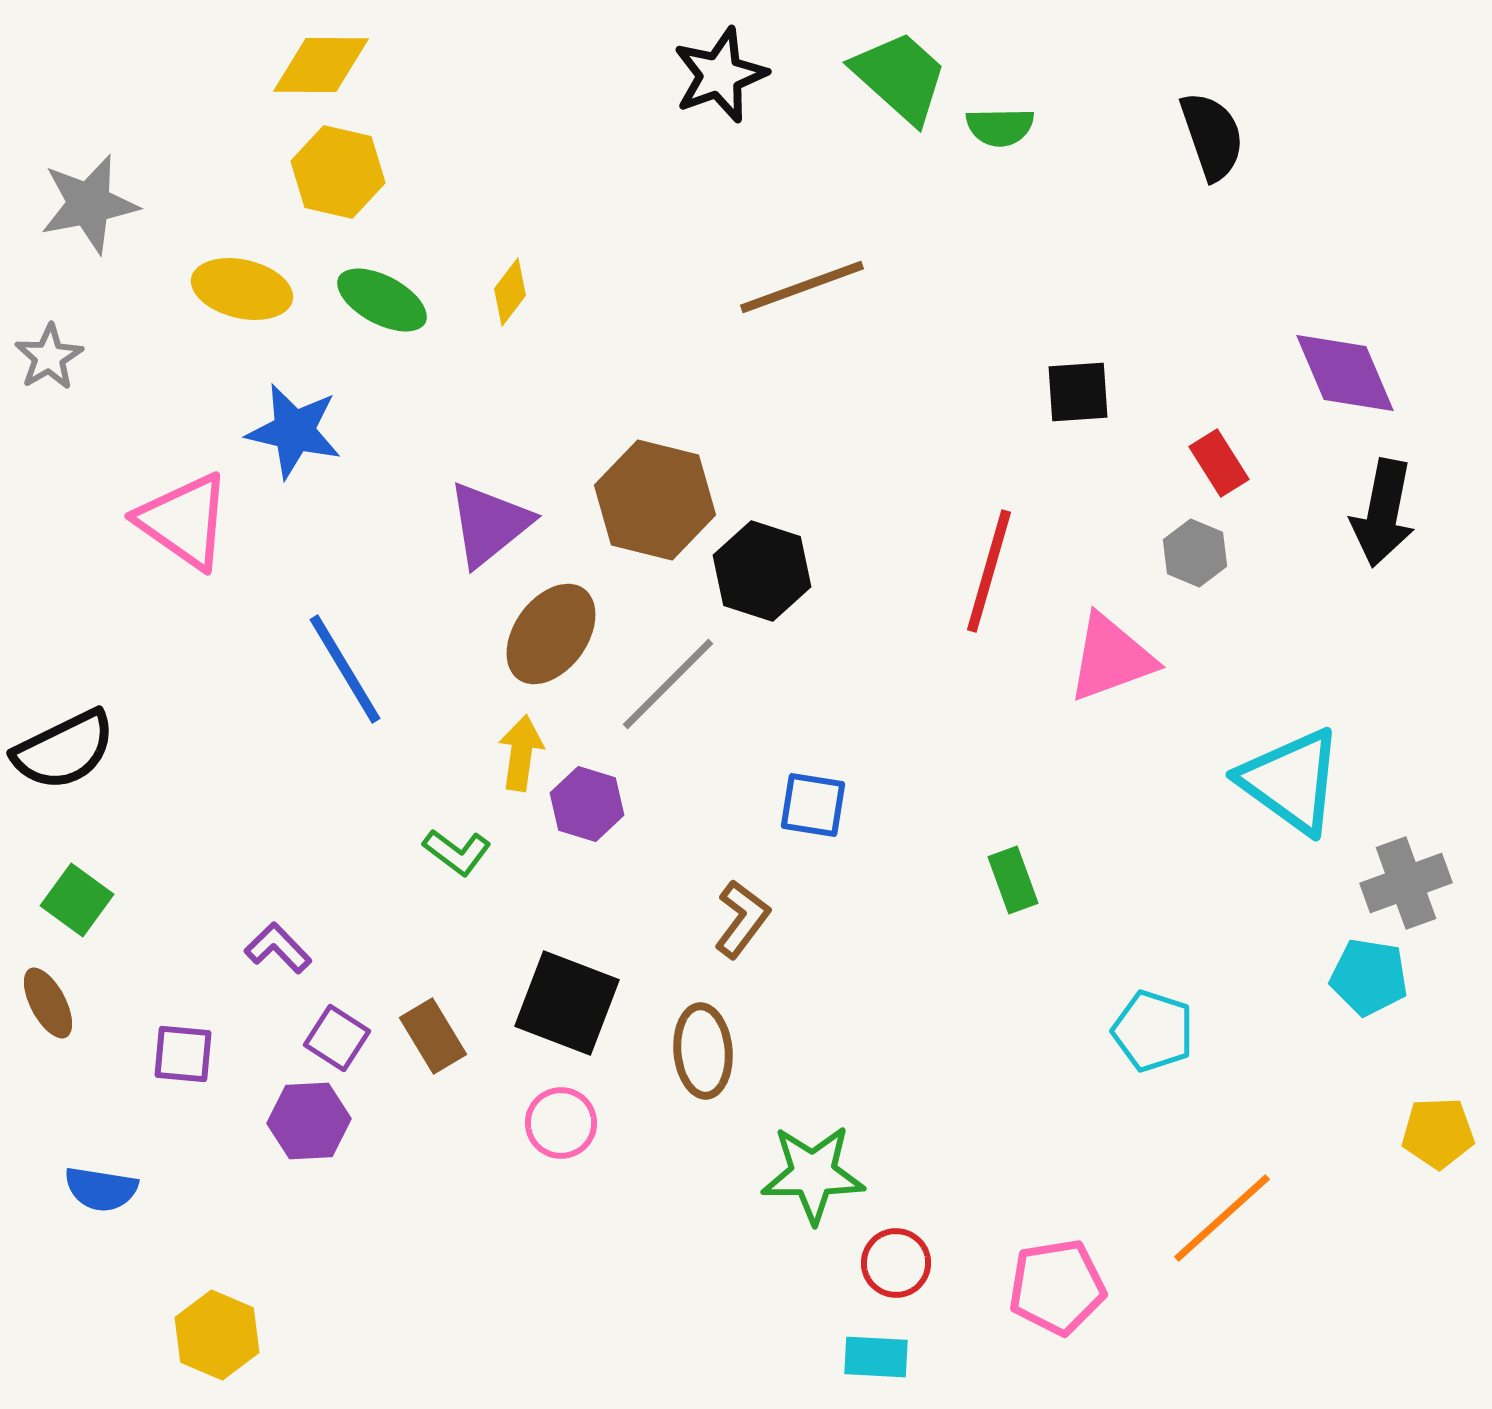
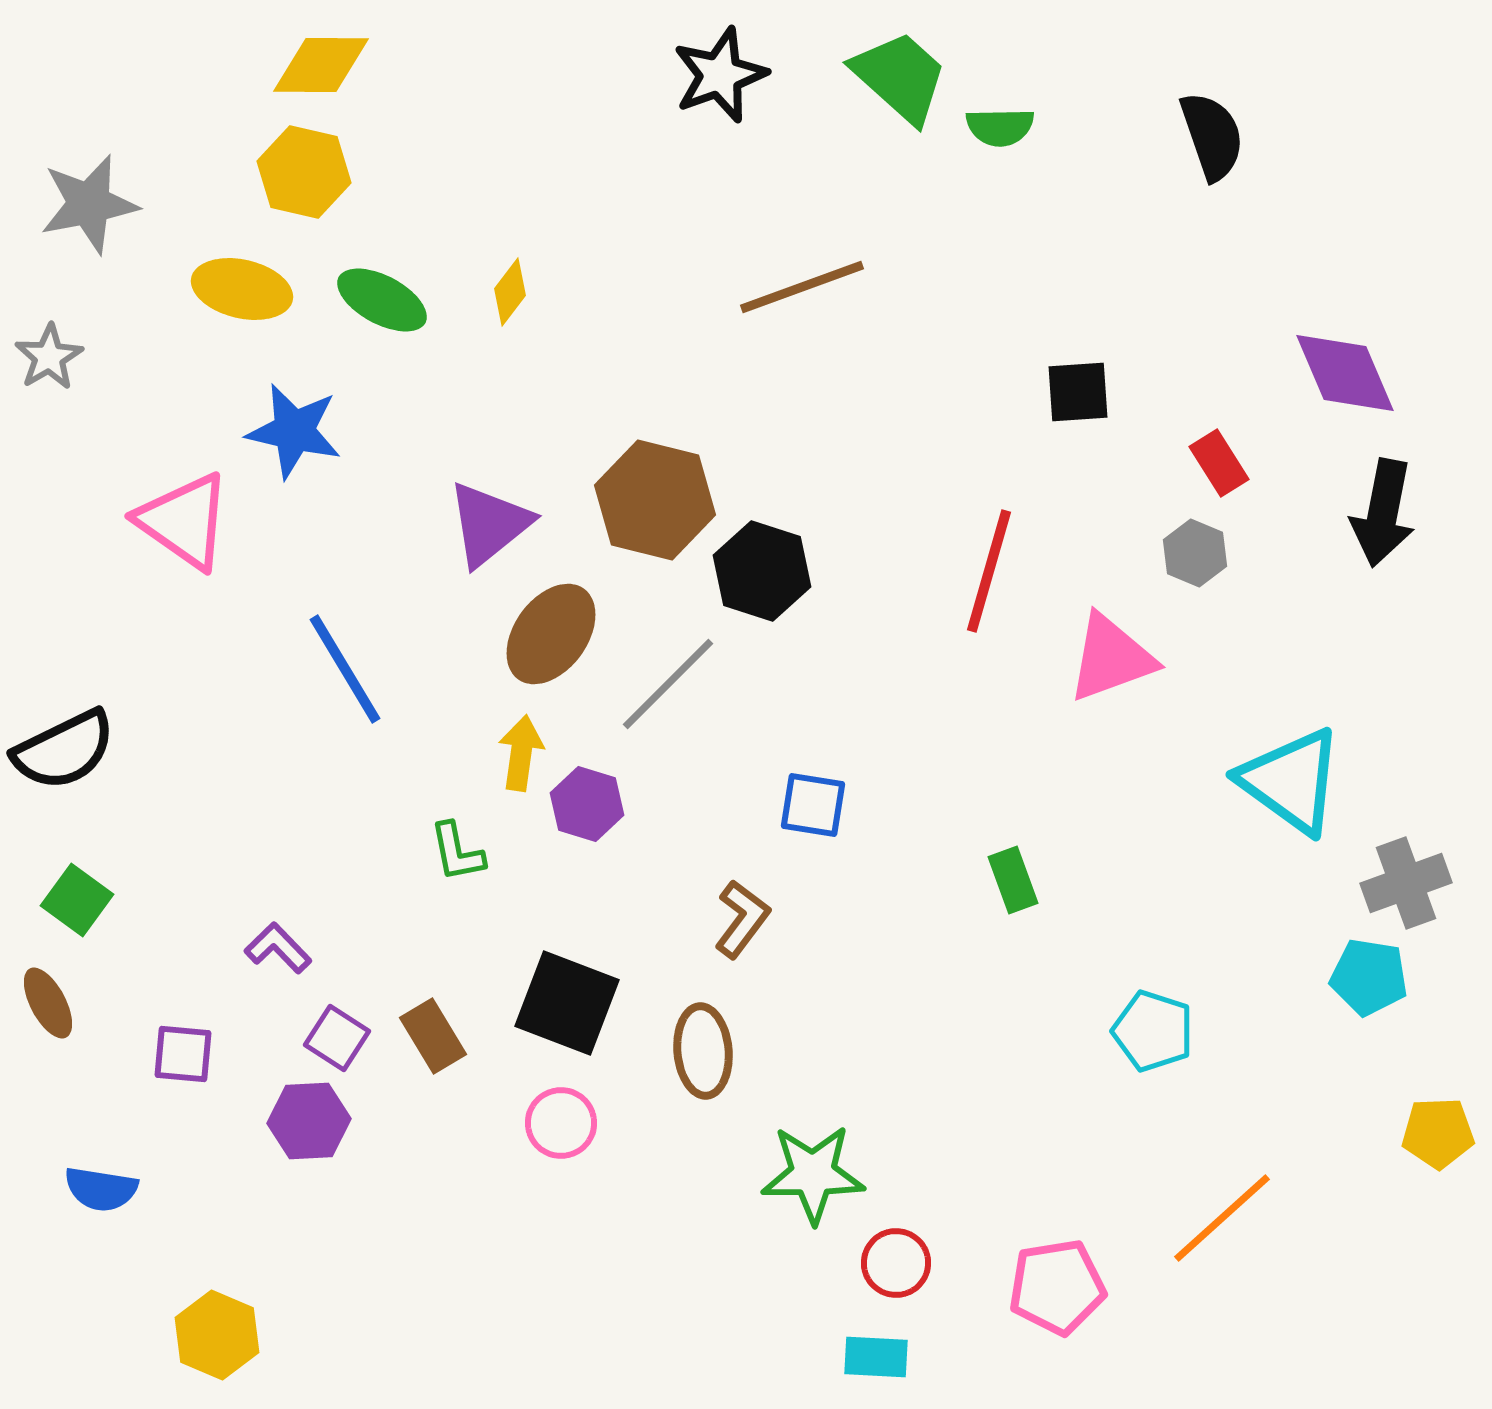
yellow hexagon at (338, 172): moved 34 px left
green L-shape at (457, 852): rotated 42 degrees clockwise
